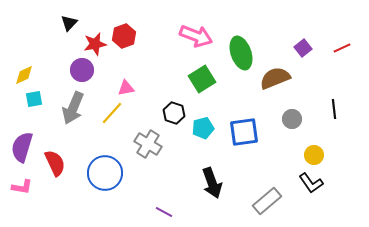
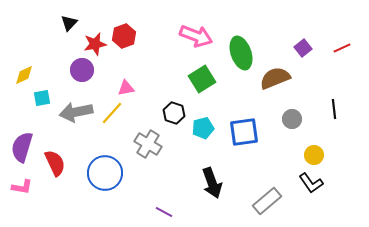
cyan square: moved 8 px right, 1 px up
gray arrow: moved 3 px right, 4 px down; rotated 56 degrees clockwise
